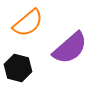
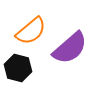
orange semicircle: moved 3 px right, 8 px down
